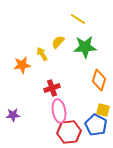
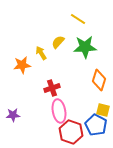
yellow arrow: moved 1 px left, 1 px up
red hexagon: moved 2 px right; rotated 25 degrees clockwise
